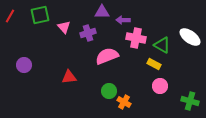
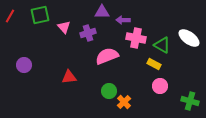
white ellipse: moved 1 px left, 1 px down
orange cross: rotated 16 degrees clockwise
